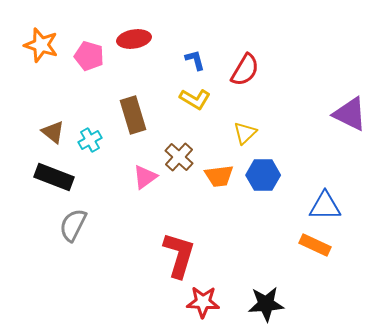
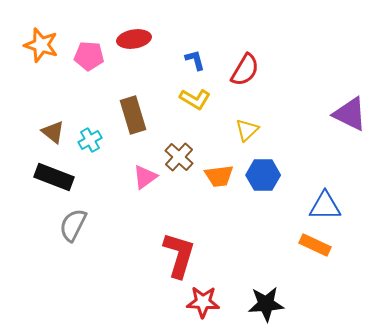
pink pentagon: rotated 12 degrees counterclockwise
yellow triangle: moved 2 px right, 3 px up
